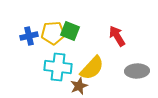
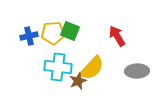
brown star: moved 1 px left, 5 px up
